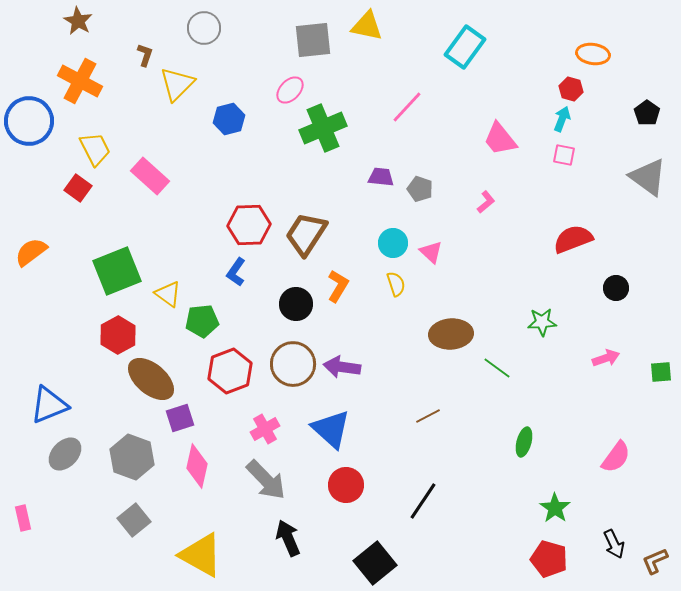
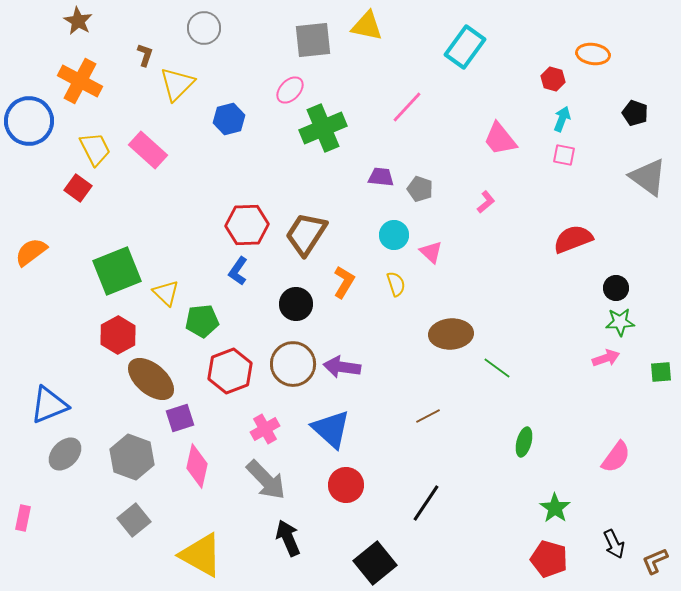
red hexagon at (571, 89): moved 18 px left, 10 px up
black pentagon at (647, 113): moved 12 px left; rotated 15 degrees counterclockwise
pink rectangle at (150, 176): moved 2 px left, 26 px up
red hexagon at (249, 225): moved 2 px left
cyan circle at (393, 243): moved 1 px right, 8 px up
blue L-shape at (236, 272): moved 2 px right, 1 px up
orange L-shape at (338, 286): moved 6 px right, 4 px up
yellow triangle at (168, 294): moved 2 px left, 1 px up; rotated 8 degrees clockwise
green star at (542, 322): moved 78 px right
black line at (423, 501): moved 3 px right, 2 px down
pink rectangle at (23, 518): rotated 25 degrees clockwise
